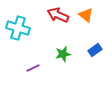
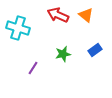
purple line: rotated 32 degrees counterclockwise
